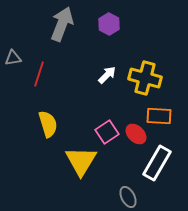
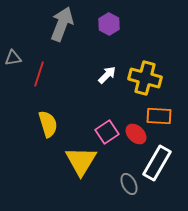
gray ellipse: moved 1 px right, 13 px up
